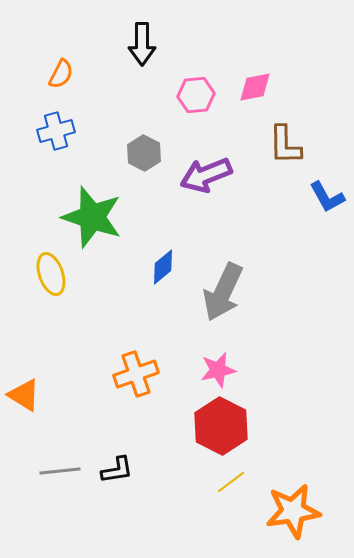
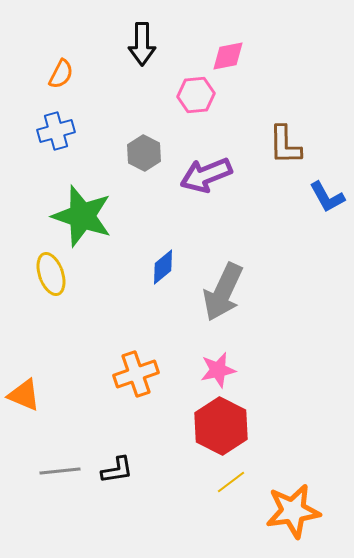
pink diamond: moved 27 px left, 31 px up
green star: moved 10 px left, 1 px up
orange triangle: rotated 9 degrees counterclockwise
